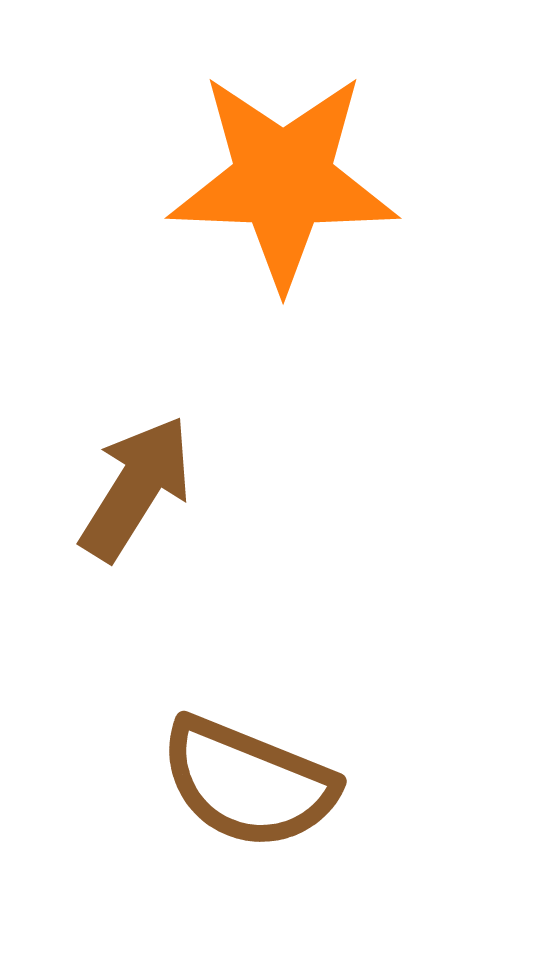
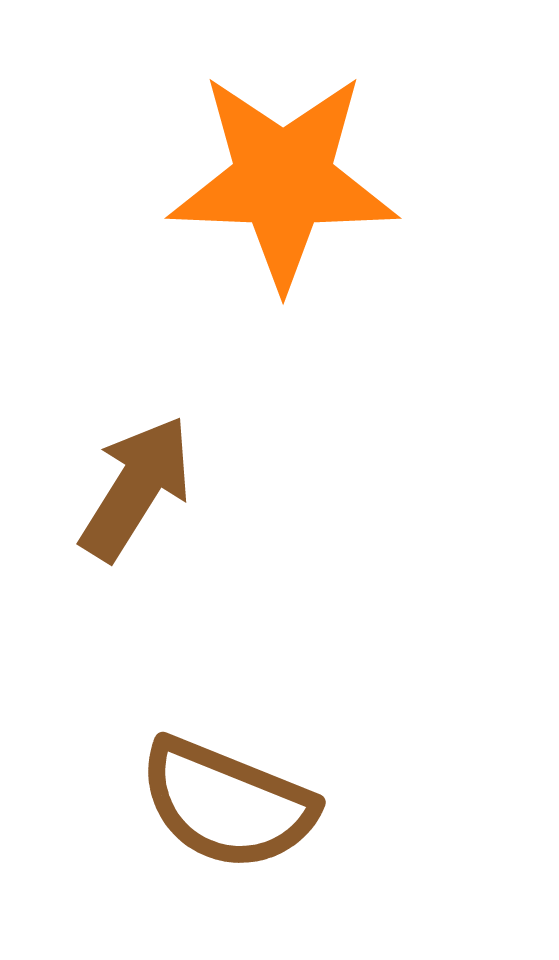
brown semicircle: moved 21 px left, 21 px down
